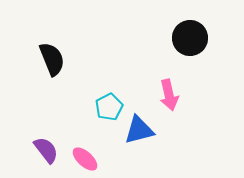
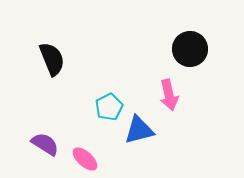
black circle: moved 11 px down
purple semicircle: moved 1 px left, 6 px up; rotated 20 degrees counterclockwise
